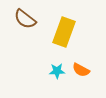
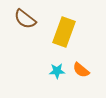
orange semicircle: rotated 12 degrees clockwise
